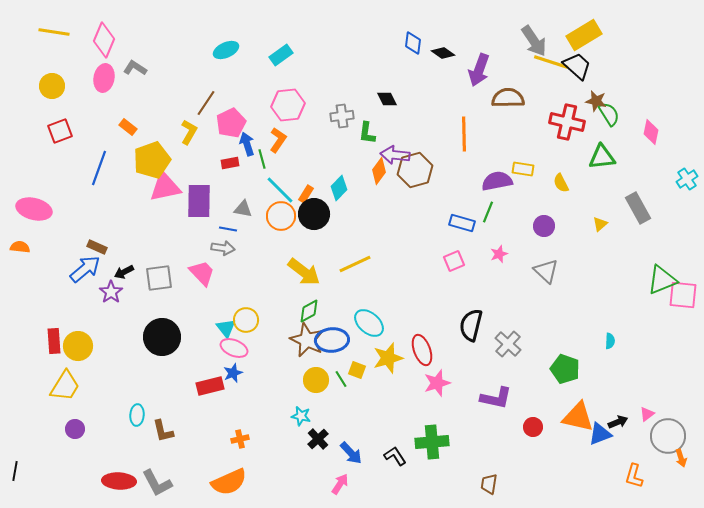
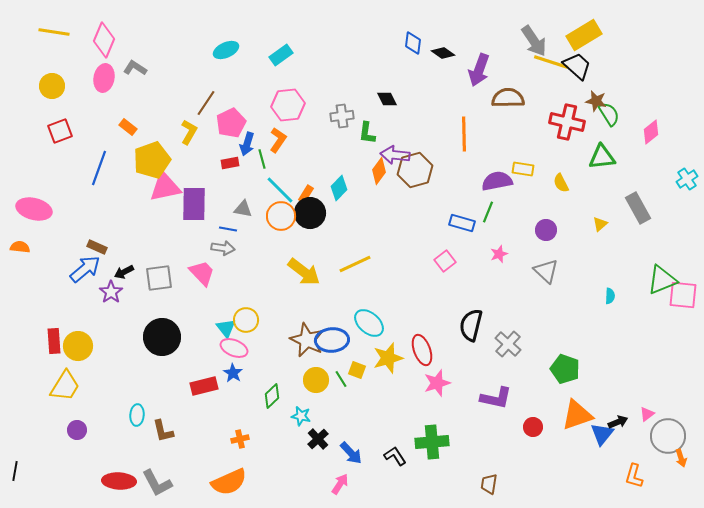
pink diamond at (651, 132): rotated 40 degrees clockwise
blue arrow at (247, 144): rotated 145 degrees counterclockwise
purple rectangle at (199, 201): moved 5 px left, 3 px down
black circle at (314, 214): moved 4 px left, 1 px up
purple circle at (544, 226): moved 2 px right, 4 px down
pink square at (454, 261): moved 9 px left; rotated 15 degrees counterclockwise
green diamond at (309, 311): moved 37 px left, 85 px down; rotated 15 degrees counterclockwise
cyan semicircle at (610, 341): moved 45 px up
blue star at (233, 373): rotated 18 degrees counterclockwise
red rectangle at (210, 386): moved 6 px left
orange triangle at (578, 417): moved 1 px left, 2 px up; rotated 32 degrees counterclockwise
purple circle at (75, 429): moved 2 px right, 1 px down
blue triangle at (600, 434): moved 2 px right; rotated 30 degrees counterclockwise
